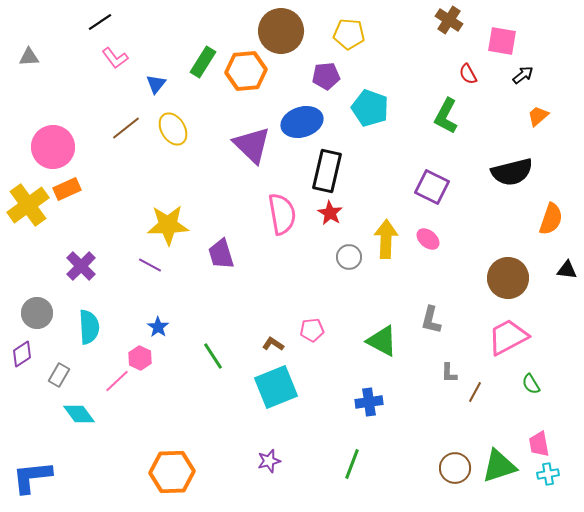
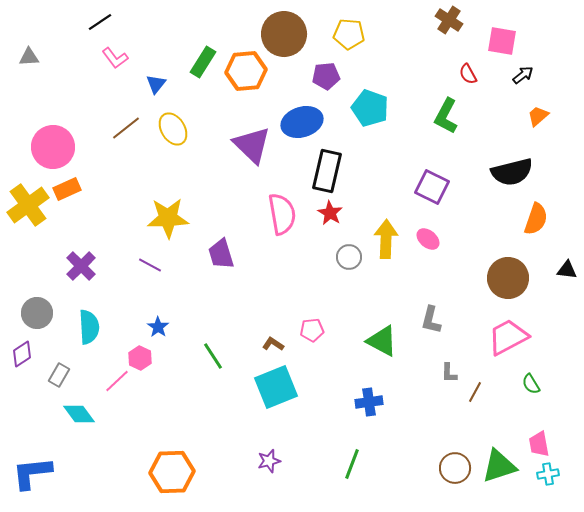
brown circle at (281, 31): moved 3 px right, 3 px down
orange semicircle at (551, 219): moved 15 px left
yellow star at (168, 225): moved 7 px up
blue L-shape at (32, 477): moved 4 px up
